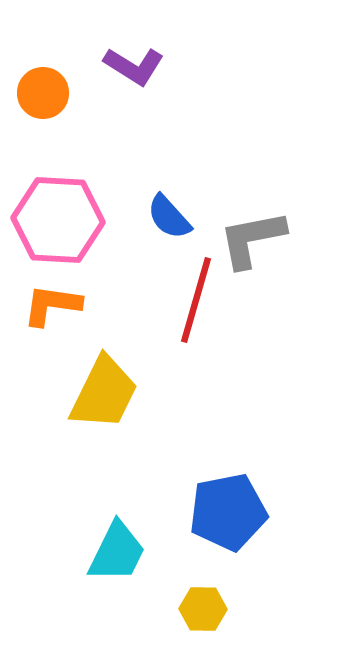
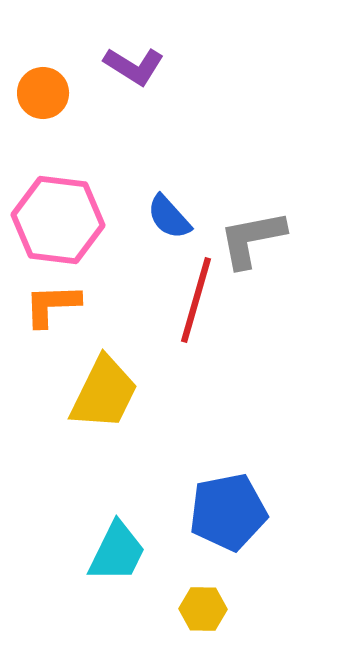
pink hexagon: rotated 4 degrees clockwise
orange L-shape: rotated 10 degrees counterclockwise
